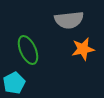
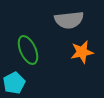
orange star: moved 1 px left, 3 px down
